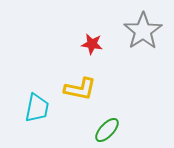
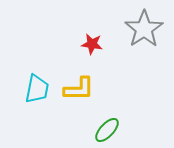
gray star: moved 1 px right, 2 px up
yellow L-shape: moved 1 px left; rotated 12 degrees counterclockwise
cyan trapezoid: moved 19 px up
